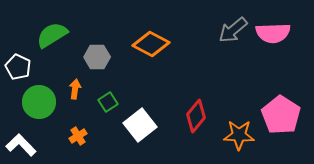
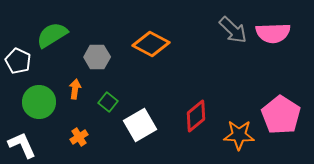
gray arrow: rotated 96 degrees counterclockwise
white pentagon: moved 6 px up
green square: rotated 18 degrees counterclockwise
red diamond: rotated 12 degrees clockwise
white square: rotated 8 degrees clockwise
orange cross: moved 1 px right, 1 px down
white L-shape: moved 1 px right; rotated 20 degrees clockwise
